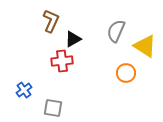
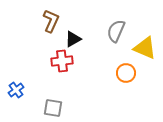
yellow triangle: moved 2 px down; rotated 10 degrees counterclockwise
blue cross: moved 8 px left
